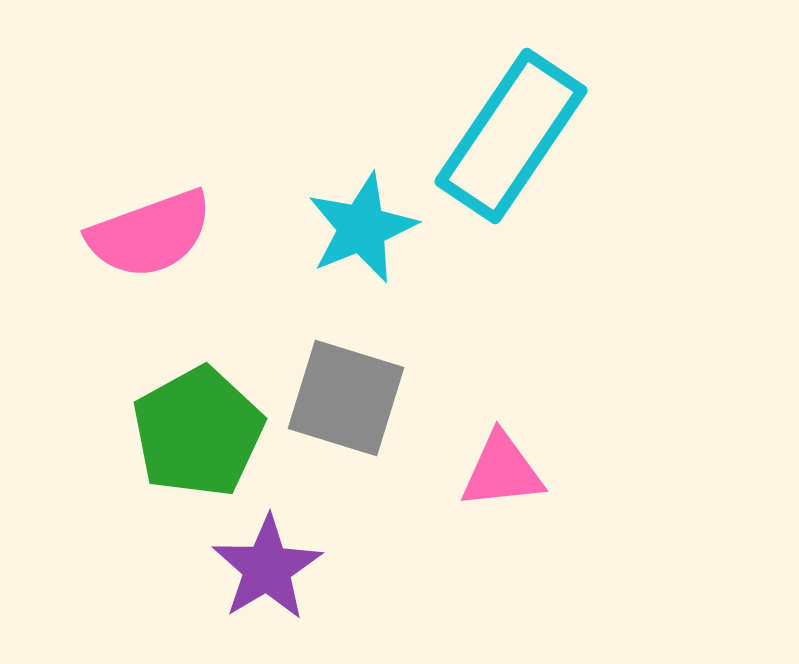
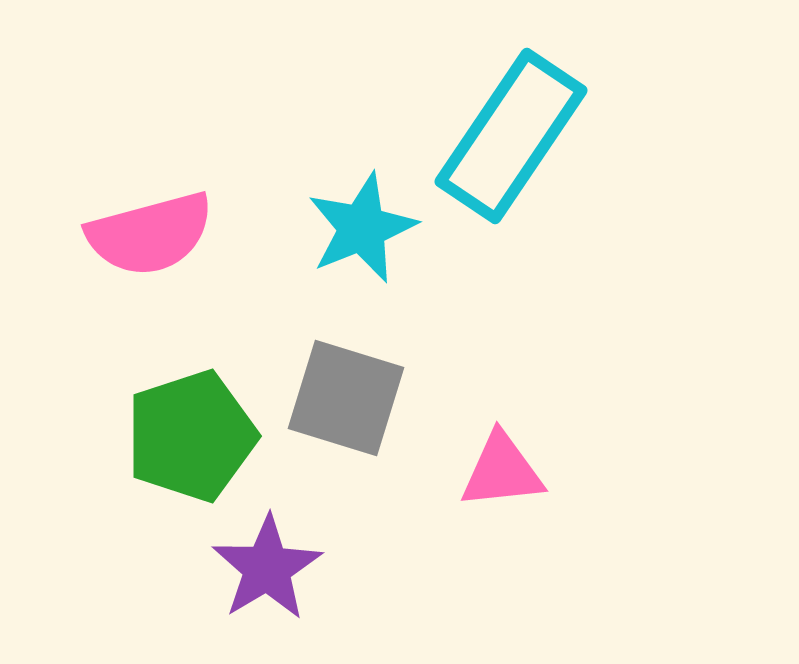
pink semicircle: rotated 5 degrees clockwise
green pentagon: moved 7 px left, 4 px down; rotated 11 degrees clockwise
